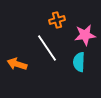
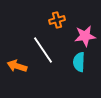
pink star: moved 1 px down
white line: moved 4 px left, 2 px down
orange arrow: moved 2 px down
